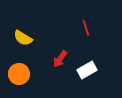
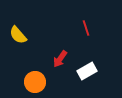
yellow semicircle: moved 5 px left, 3 px up; rotated 18 degrees clockwise
white rectangle: moved 1 px down
orange circle: moved 16 px right, 8 px down
